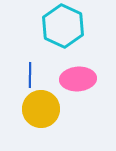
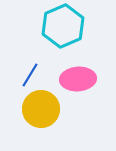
cyan hexagon: rotated 12 degrees clockwise
blue line: rotated 30 degrees clockwise
